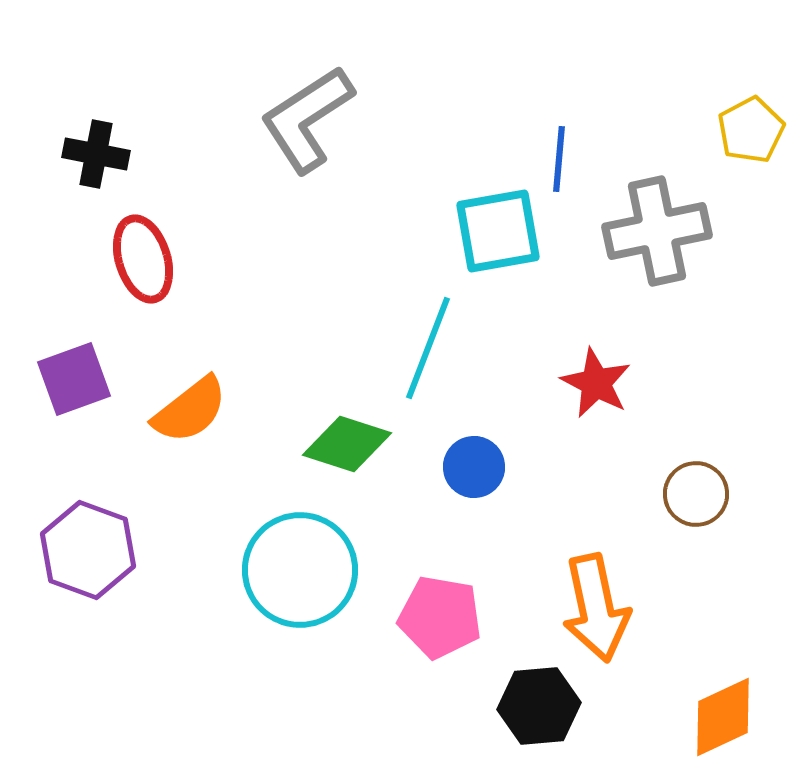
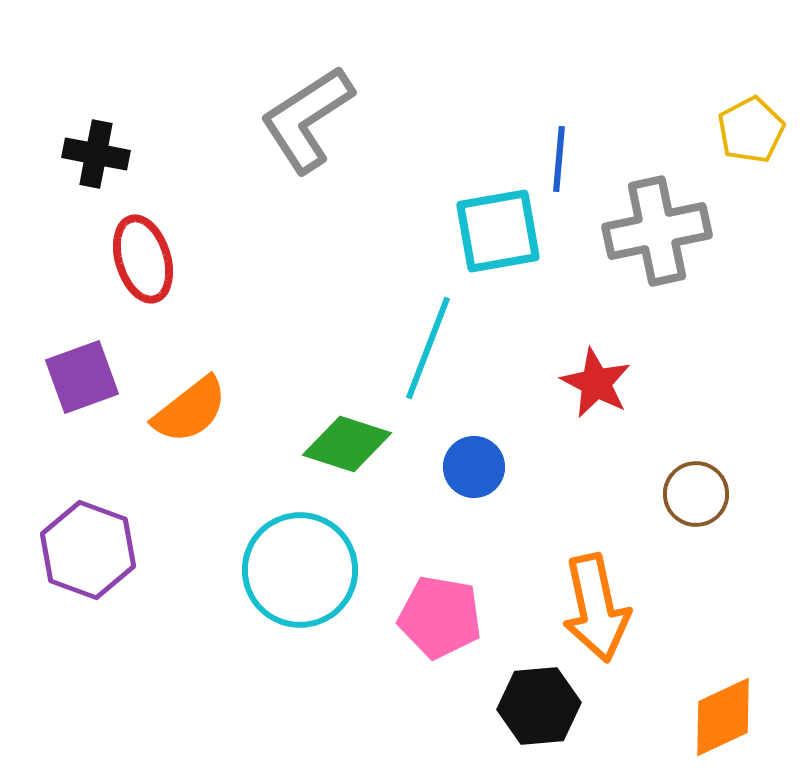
purple square: moved 8 px right, 2 px up
